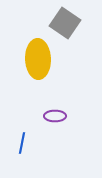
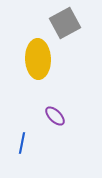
gray square: rotated 28 degrees clockwise
purple ellipse: rotated 45 degrees clockwise
